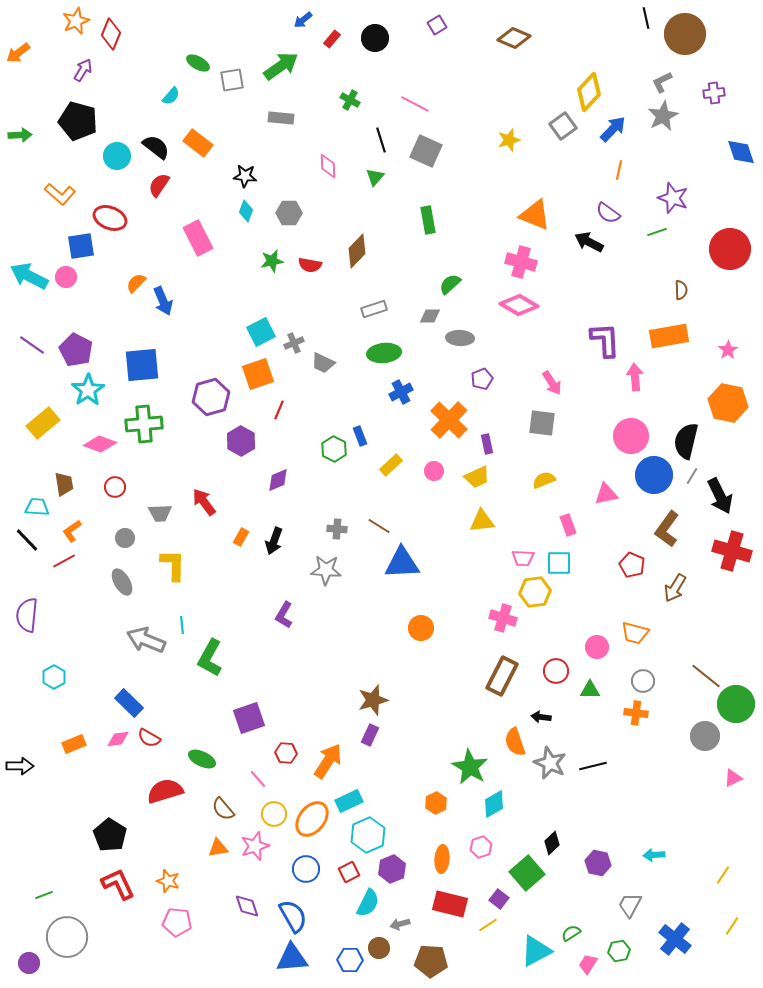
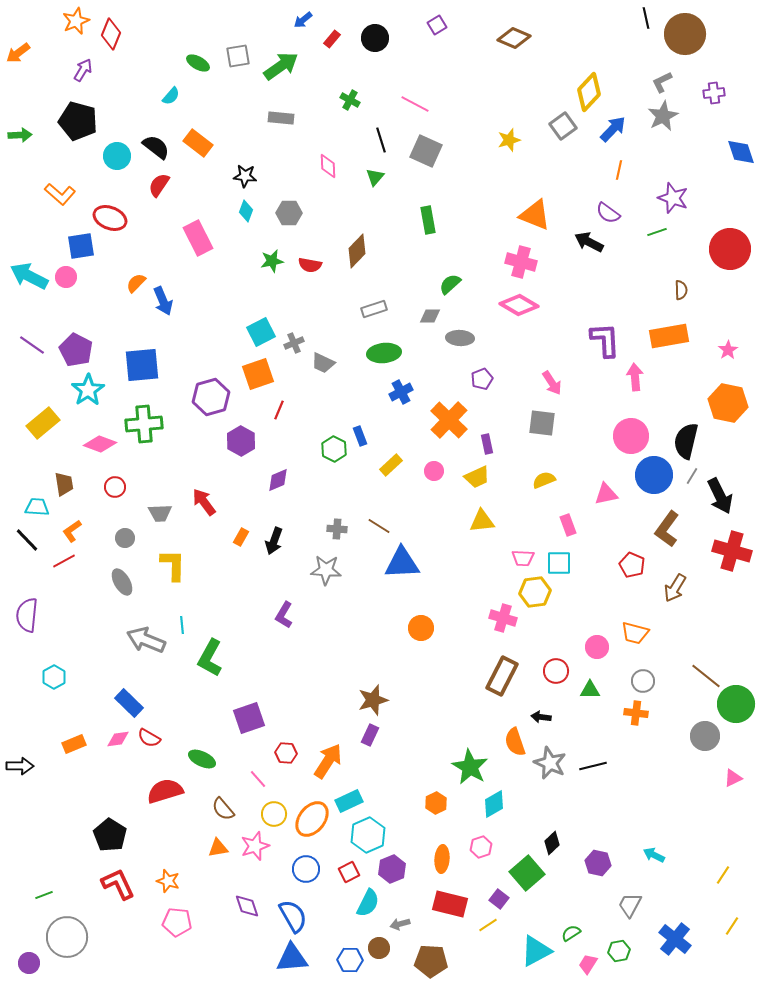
gray square at (232, 80): moved 6 px right, 24 px up
cyan arrow at (654, 855): rotated 30 degrees clockwise
